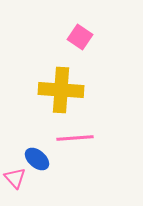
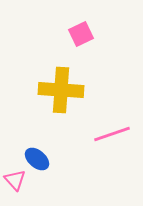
pink square: moved 1 px right, 3 px up; rotated 30 degrees clockwise
pink line: moved 37 px right, 4 px up; rotated 15 degrees counterclockwise
pink triangle: moved 2 px down
